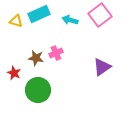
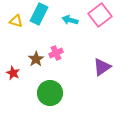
cyan rectangle: rotated 40 degrees counterclockwise
brown star: moved 1 px down; rotated 28 degrees clockwise
red star: moved 1 px left
green circle: moved 12 px right, 3 px down
